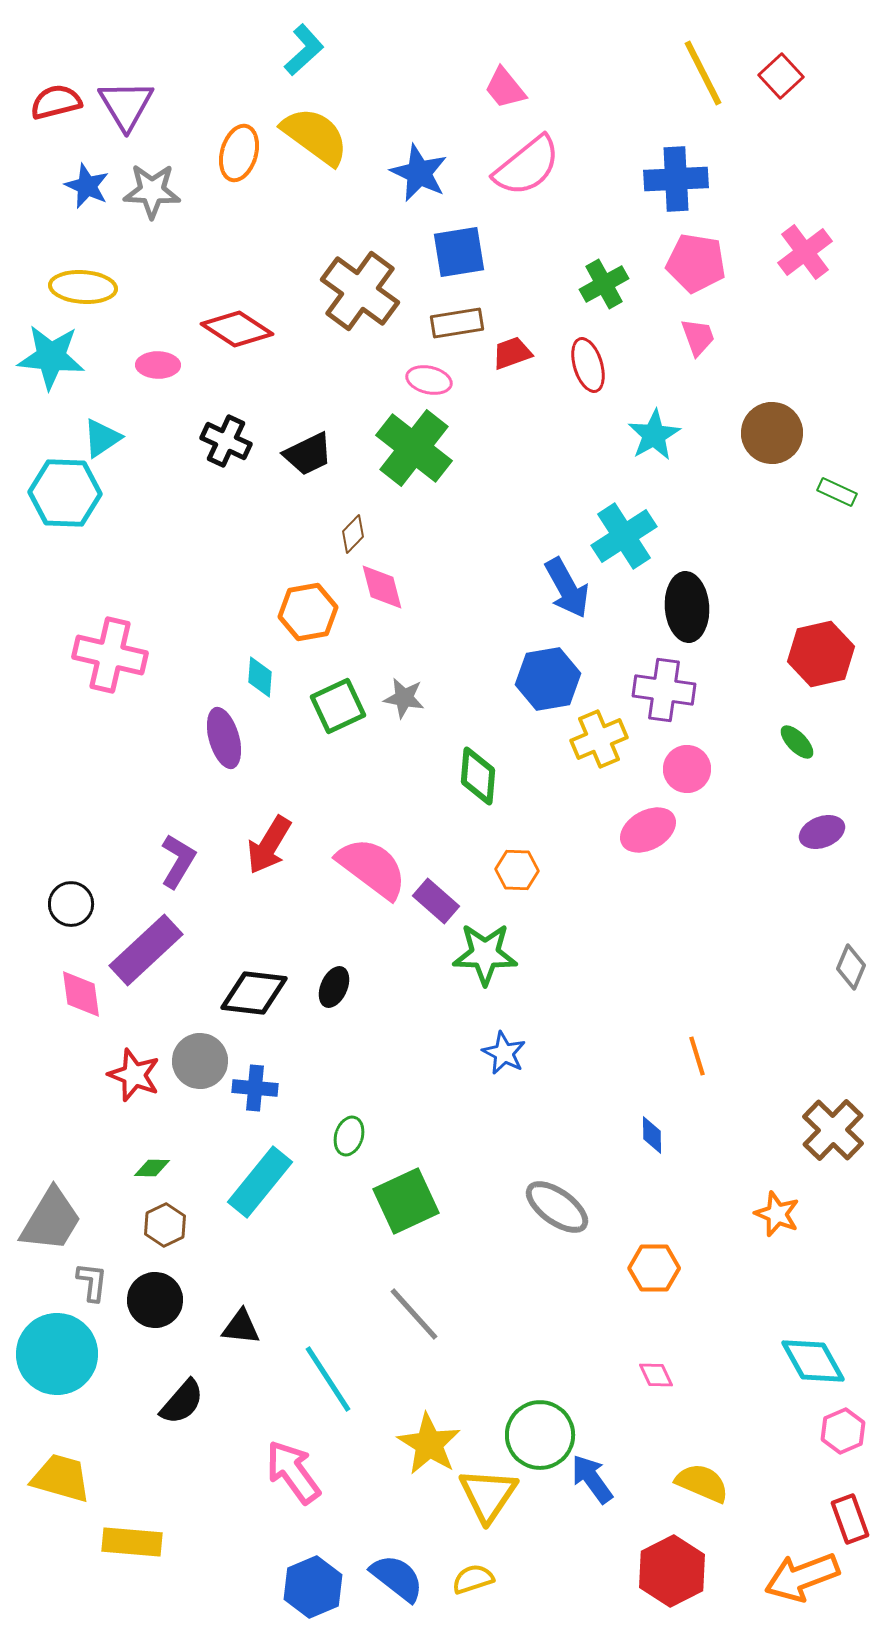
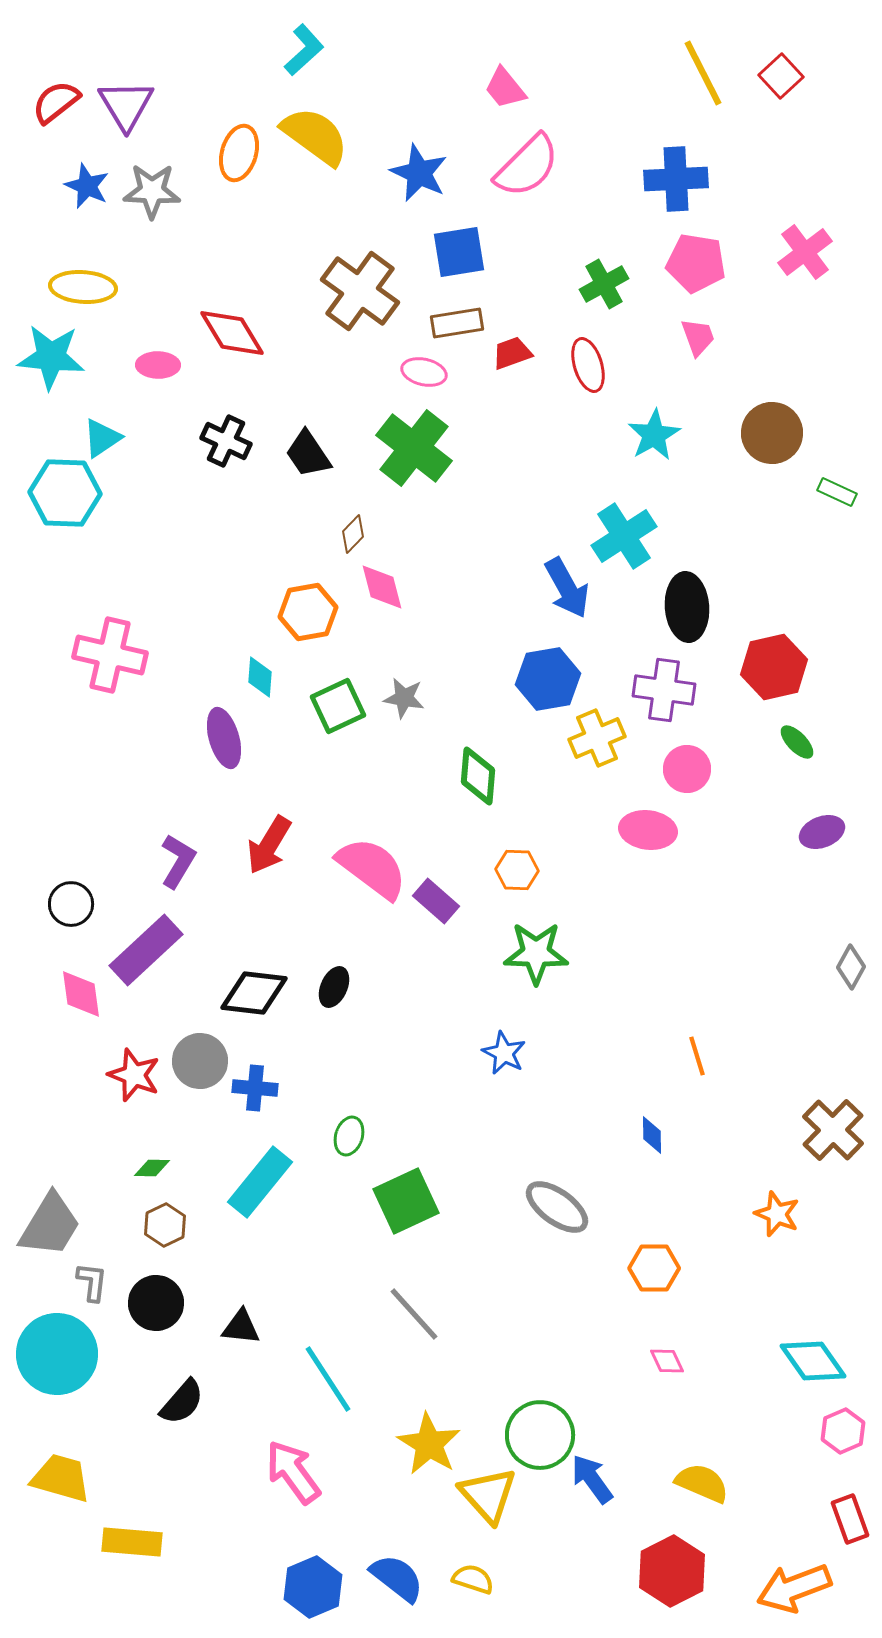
red semicircle at (56, 102): rotated 24 degrees counterclockwise
pink semicircle at (527, 166): rotated 6 degrees counterclockwise
red diamond at (237, 329): moved 5 px left, 4 px down; rotated 26 degrees clockwise
pink ellipse at (429, 380): moved 5 px left, 8 px up
black trapezoid at (308, 454): rotated 82 degrees clockwise
red hexagon at (821, 654): moved 47 px left, 13 px down
yellow cross at (599, 739): moved 2 px left, 1 px up
pink ellipse at (648, 830): rotated 36 degrees clockwise
green star at (485, 954): moved 51 px right, 1 px up
gray diamond at (851, 967): rotated 6 degrees clockwise
gray trapezoid at (51, 1220): moved 1 px left, 5 px down
black circle at (155, 1300): moved 1 px right, 3 px down
cyan diamond at (813, 1361): rotated 6 degrees counterclockwise
pink diamond at (656, 1375): moved 11 px right, 14 px up
yellow triangle at (488, 1495): rotated 16 degrees counterclockwise
orange arrow at (802, 1577): moved 8 px left, 11 px down
yellow semicircle at (473, 1579): rotated 36 degrees clockwise
